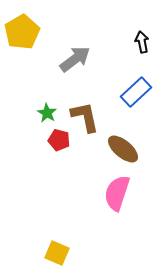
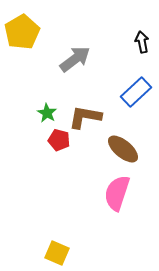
brown L-shape: rotated 68 degrees counterclockwise
